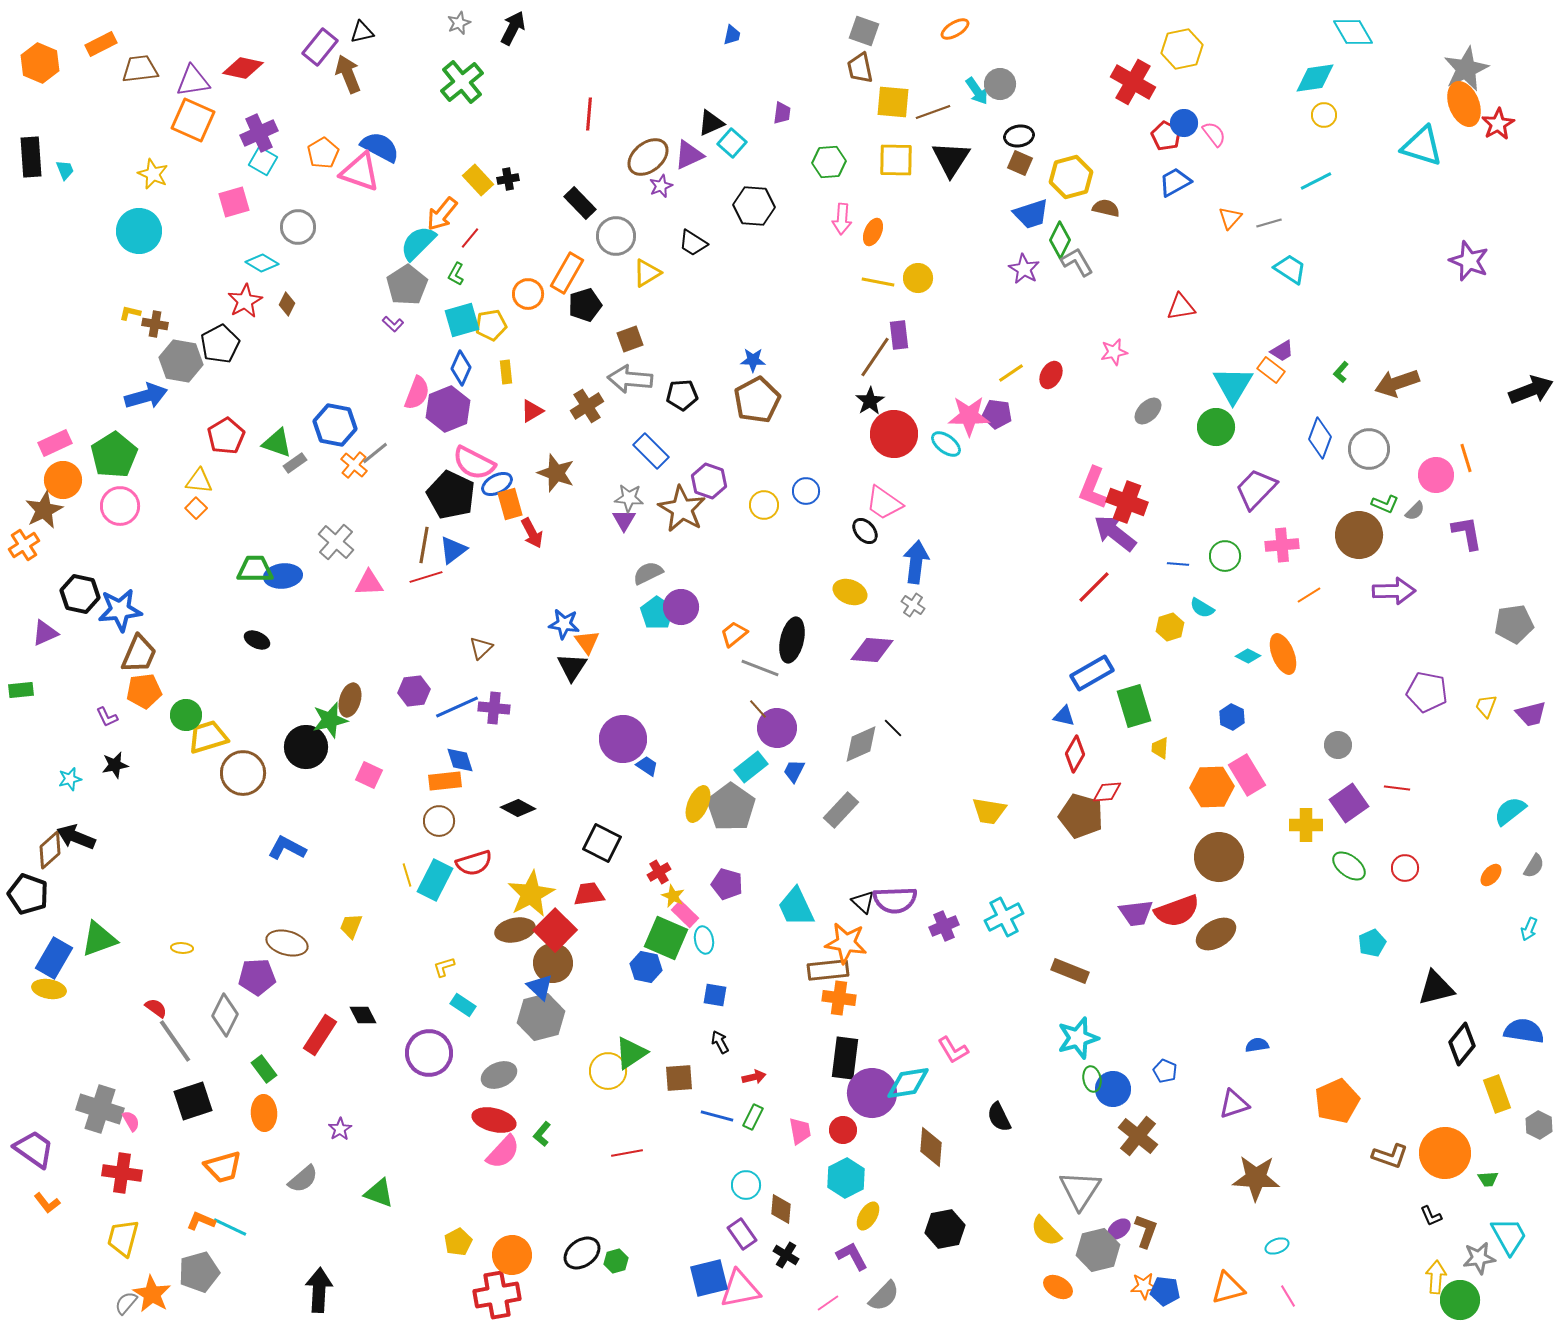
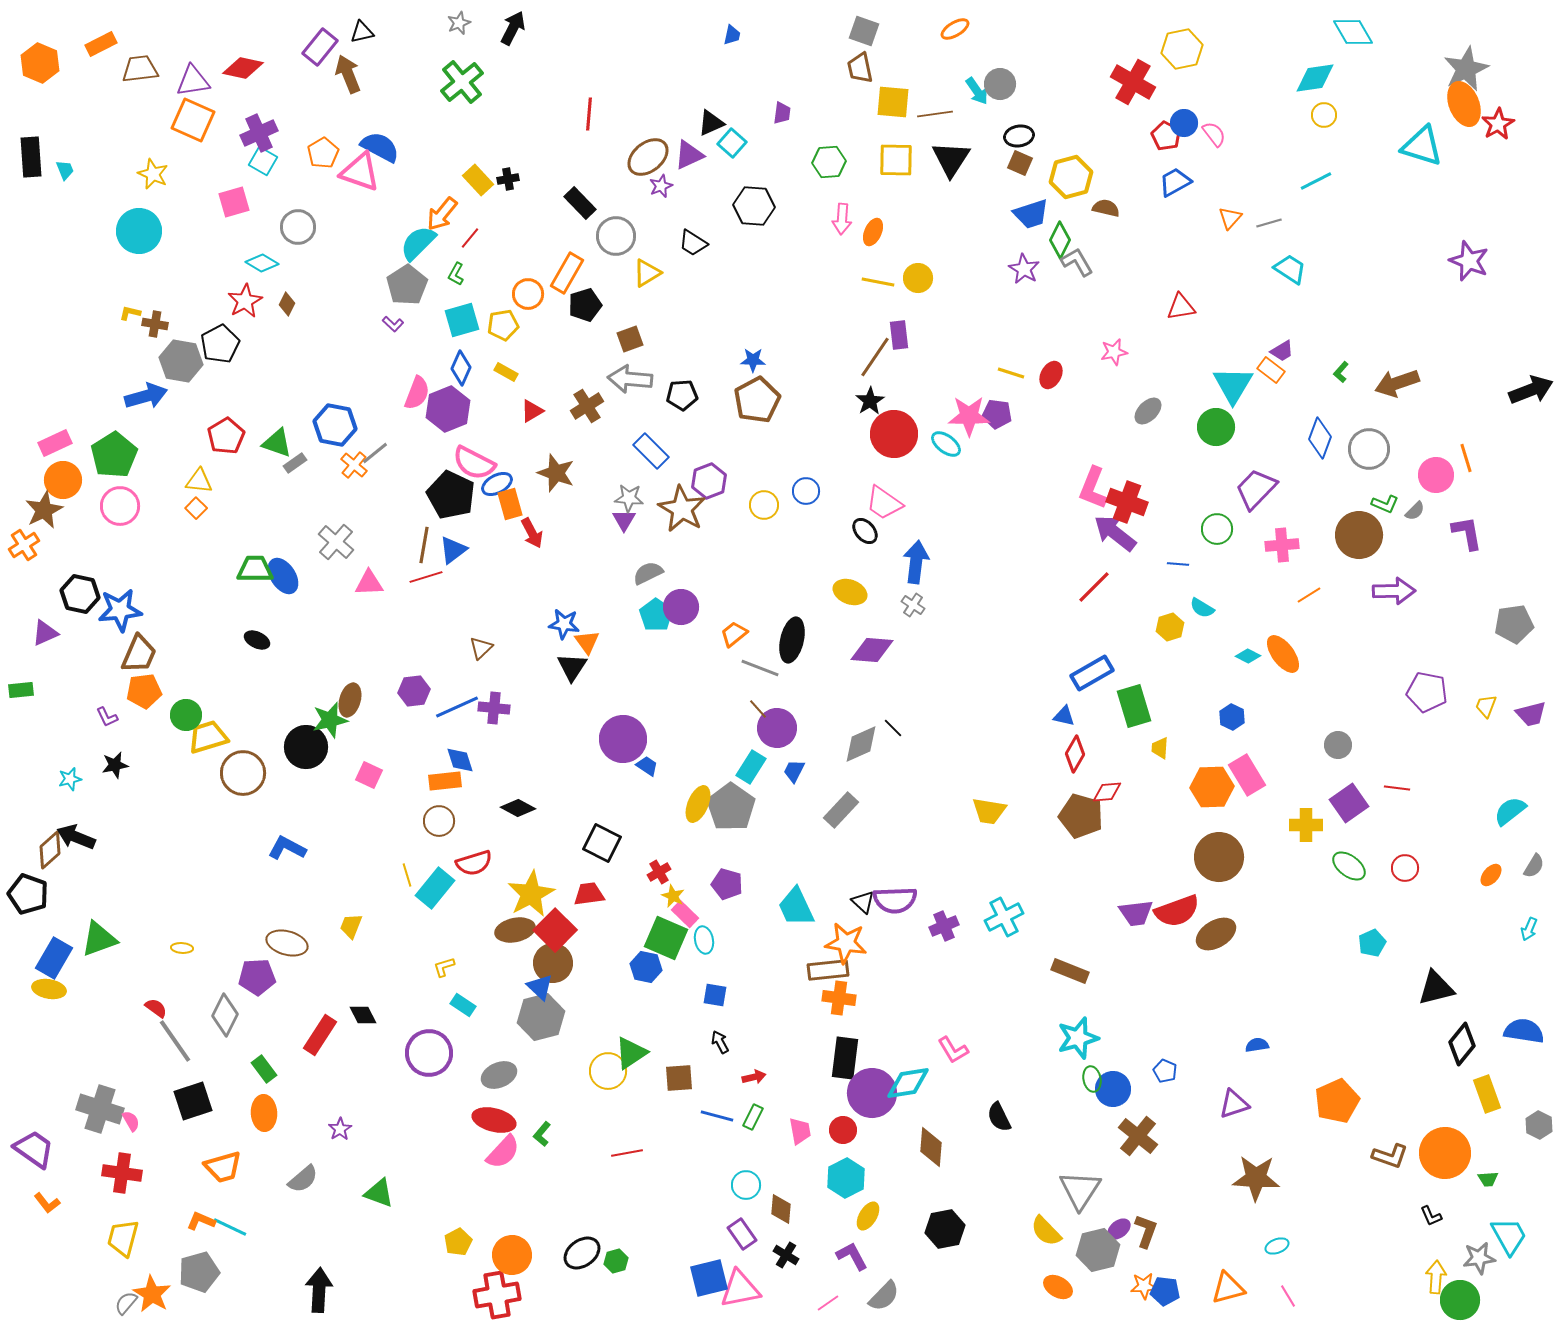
brown line at (933, 112): moved 2 px right, 2 px down; rotated 12 degrees clockwise
yellow pentagon at (491, 325): moved 12 px right
yellow rectangle at (506, 372): rotated 55 degrees counterclockwise
yellow line at (1011, 373): rotated 52 degrees clockwise
purple hexagon at (709, 481): rotated 20 degrees clockwise
green circle at (1225, 556): moved 8 px left, 27 px up
blue ellipse at (283, 576): rotated 63 degrees clockwise
cyan pentagon at (657, 613): moved 1 px left, 2 px down
orange ellipse at (1283, 654): rotated 15 degrees counterclockwise
cyan rectangle at (751, 767): rotated 20 degrees counterclockwise
cyan rectangle at (435, 880): moved 8 px down; rotated 12 degrees clockwise
yellow rectangle at (1497, 1094): moved 10 px left
